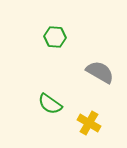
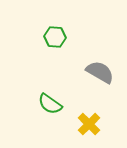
yellow cross: moved 1 px down; rotated 15 degrees clockwise
